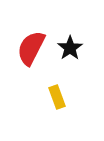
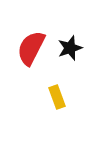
black star: rotated 15 degrees clockwise
